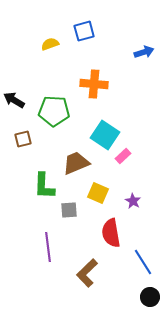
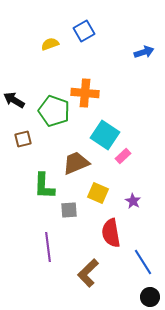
blue square: rotated 15 degrees counterclockwise
orange cross: moved 9 px left, 9 px down
green pentagon: rotated 16 degrees clockwise
brown L-shape: moved 1 px right
